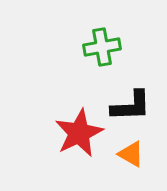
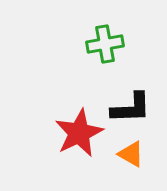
green cross: moved 3 px right, 3 px up
black L-shape: moved 2 px down
